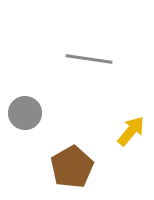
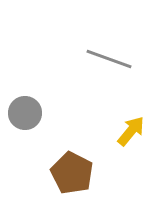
gray line: moved 20 px right; rotated 12 degrees clockwise
brown pentagon: moved 6 px down; rotated 15 degrees counterclockwise
